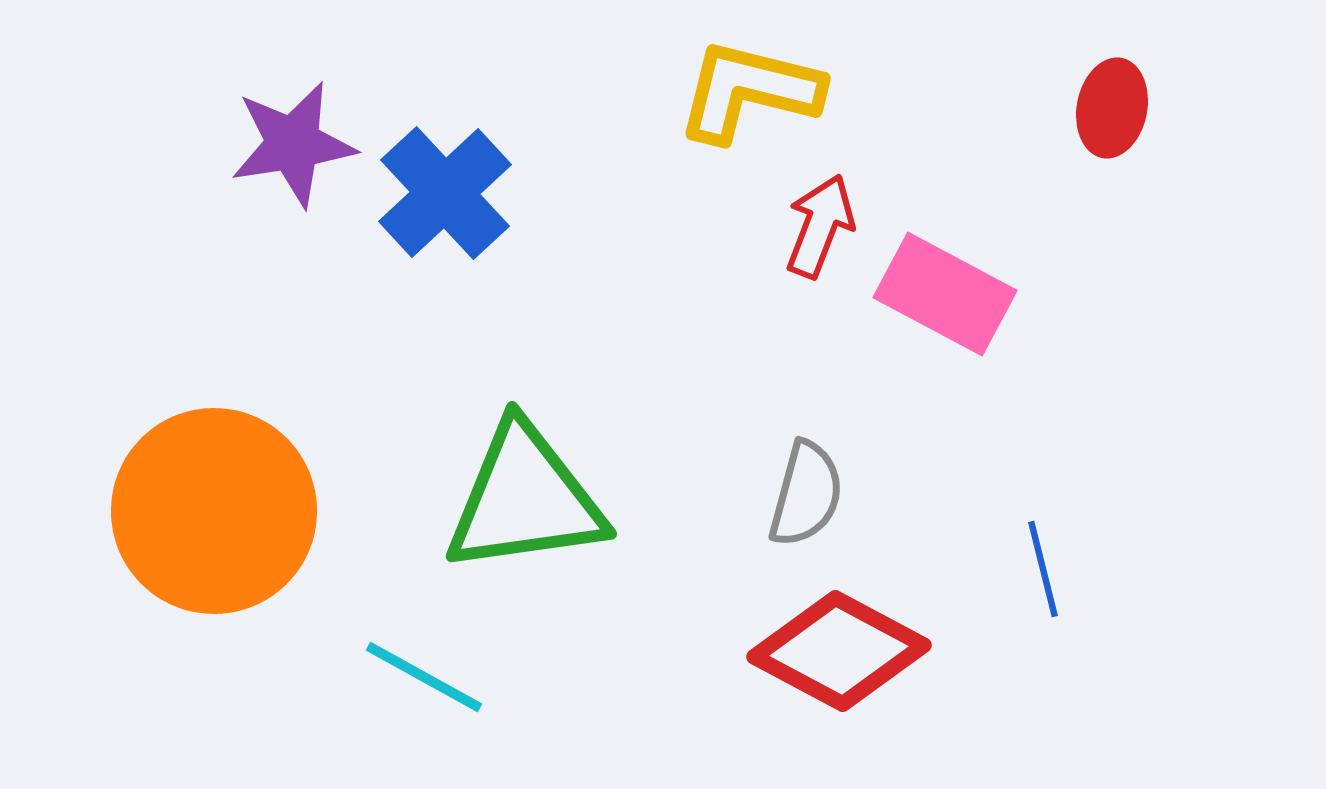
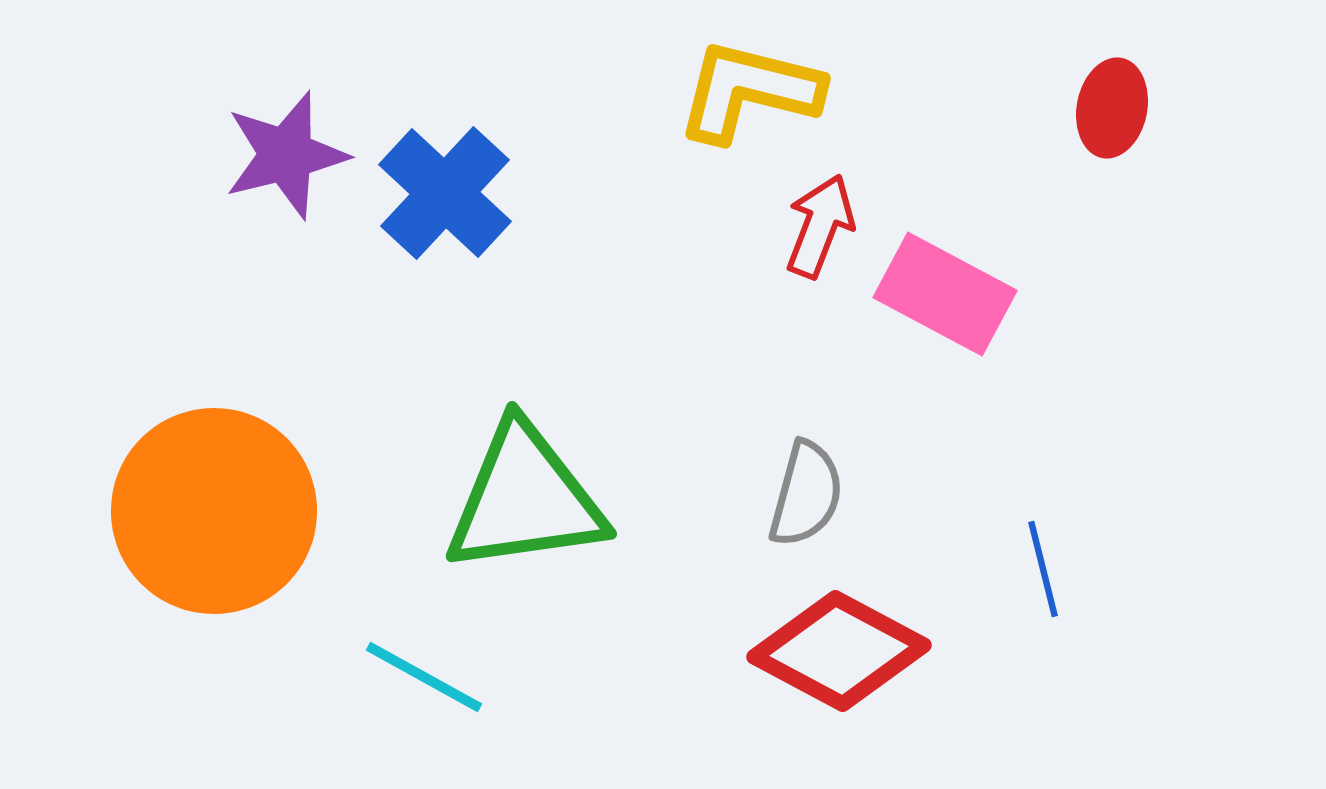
purple star: moved 7 px left, 11 px down; rotated 5 degrees counterclockwise
blue cross: rotated 4 degrees counterclockwise
